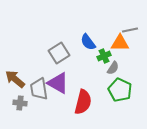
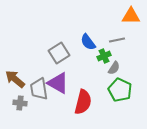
gray line: moved 13 px left, 10 px down
orange triangle: moved 11 px right, 27 px up
gray semicircle: moved 1 px right
